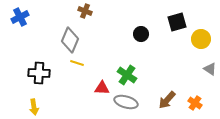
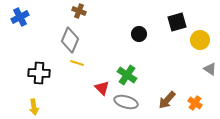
brown cross: moved 6 px left
black circle: moved 2 px left
yellow circle: moved 1 px left, 1 px down
red triangle: rotated 42 degrees clockwise
